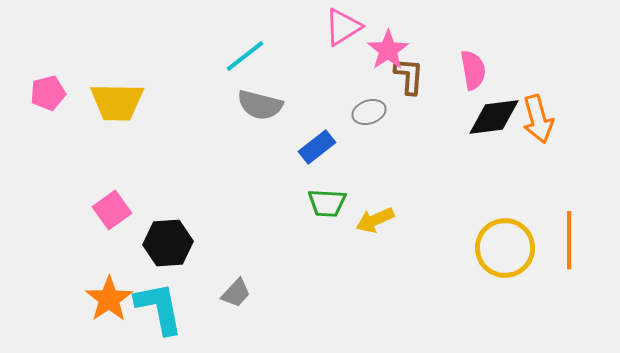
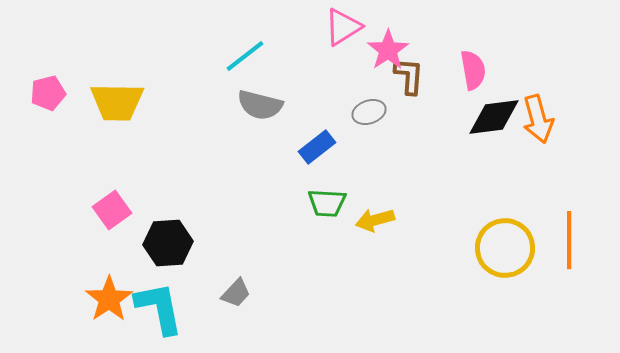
yellow arrow: rotated 9 degrees clockwise
